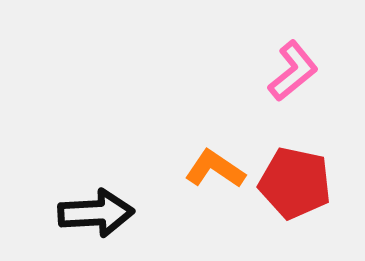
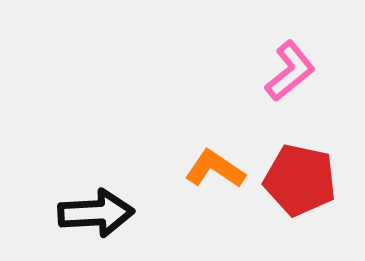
pink L-shape: moved 3 px left
red pentagon: moved 5 px right, 3 px up
